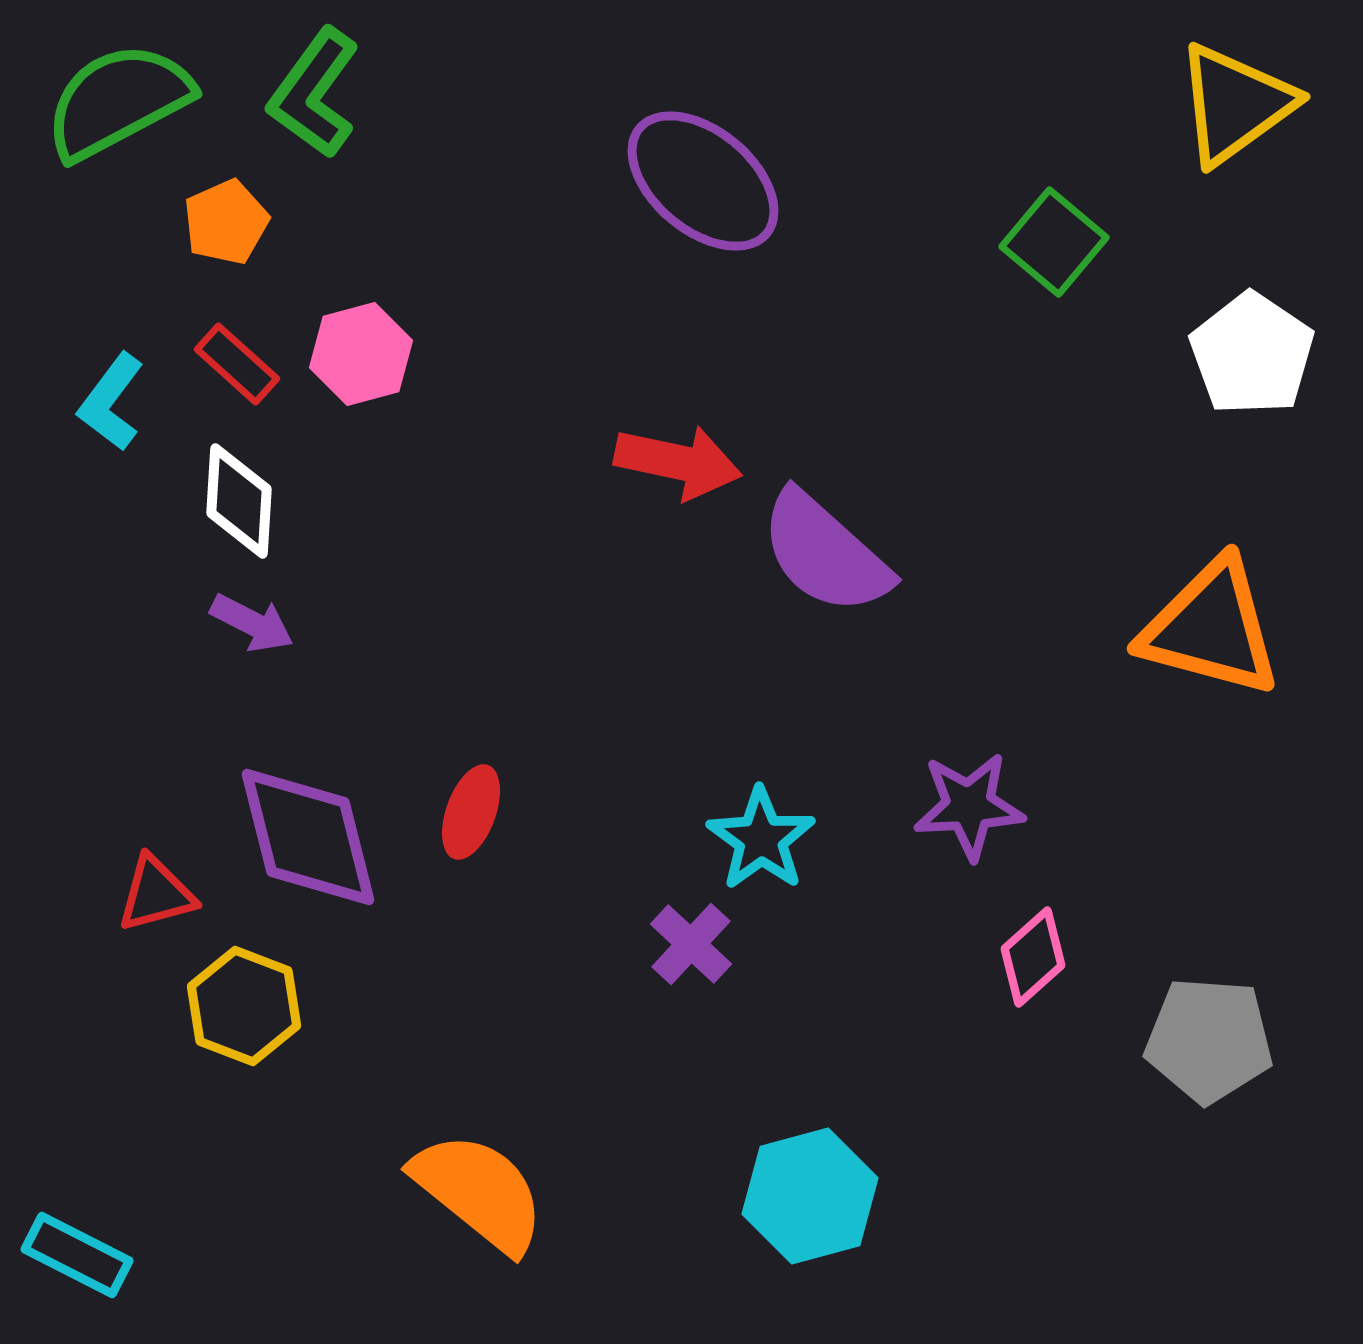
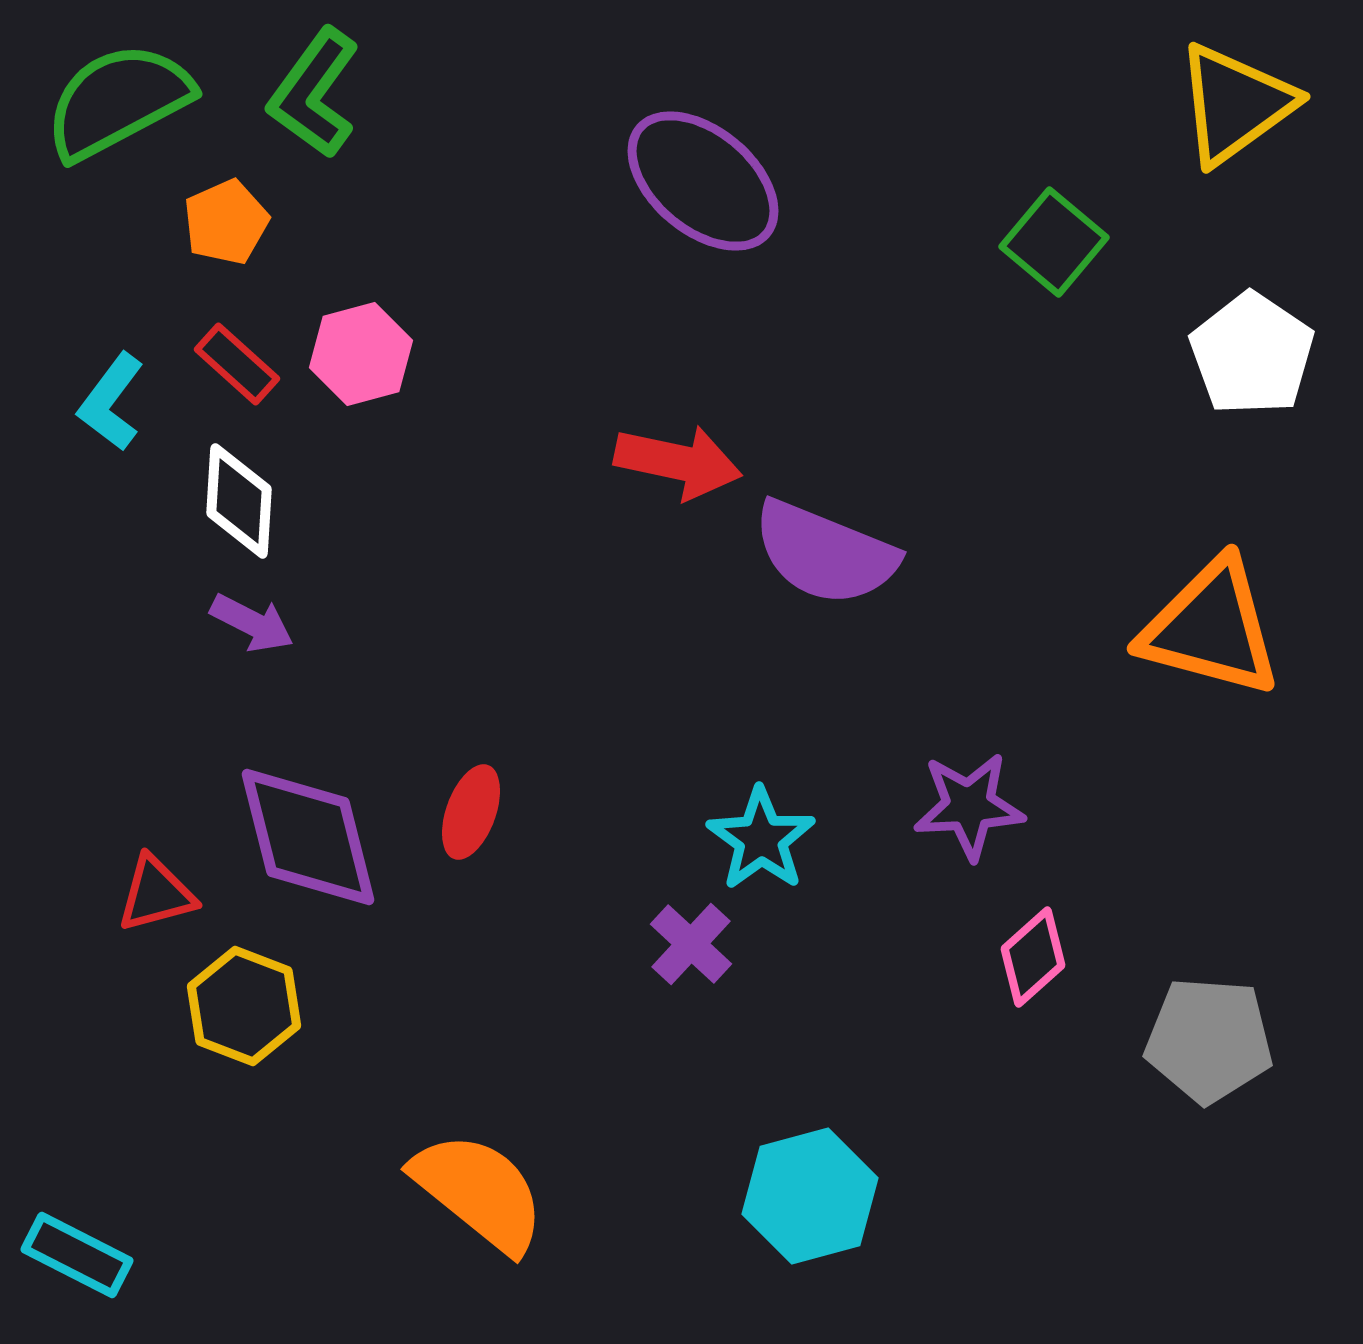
purple semicircle: rotated 20 degrees counterclockwise
